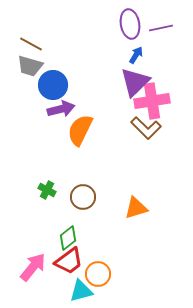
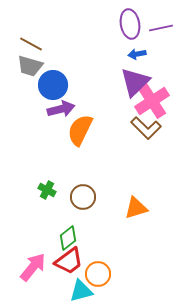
blue arrow: moved 1 px right, 1 px up; rotated 132 degrees counterclockwise
pink cross: rotated 24 degrees counterclockwise
